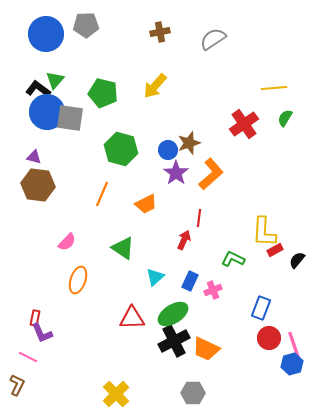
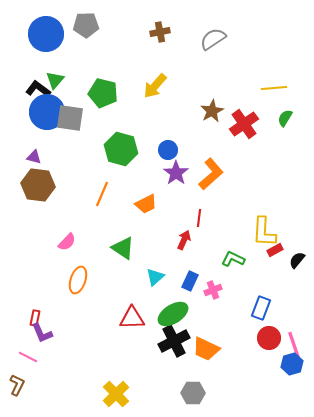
brown star at (189, 143): moved 23 px right, 32 px up; rotated 10 degrees counterclockwise
